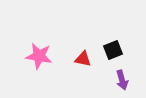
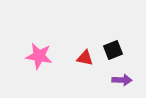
red triangle: moved 2 px right, 1 px up
purple arrow: rotated 72 degrees counterclockwise
